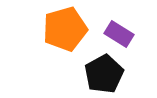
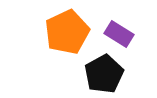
orange pentagon: moved 2 px right, 3 px down; rotated 9 degrees counterclockwise
